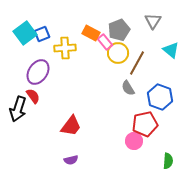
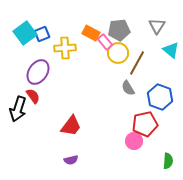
gray triangle: moved 4 px right, 5 px down
gray pentagon: rotated 15 degrees clockwise
